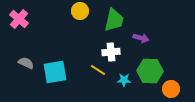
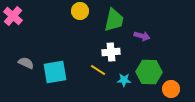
pink cross: moved 6 px left, 3 px up
purple arrow: moved 1 px right, 2 px up
green hexagon: moved 1 px left, 1 px down
